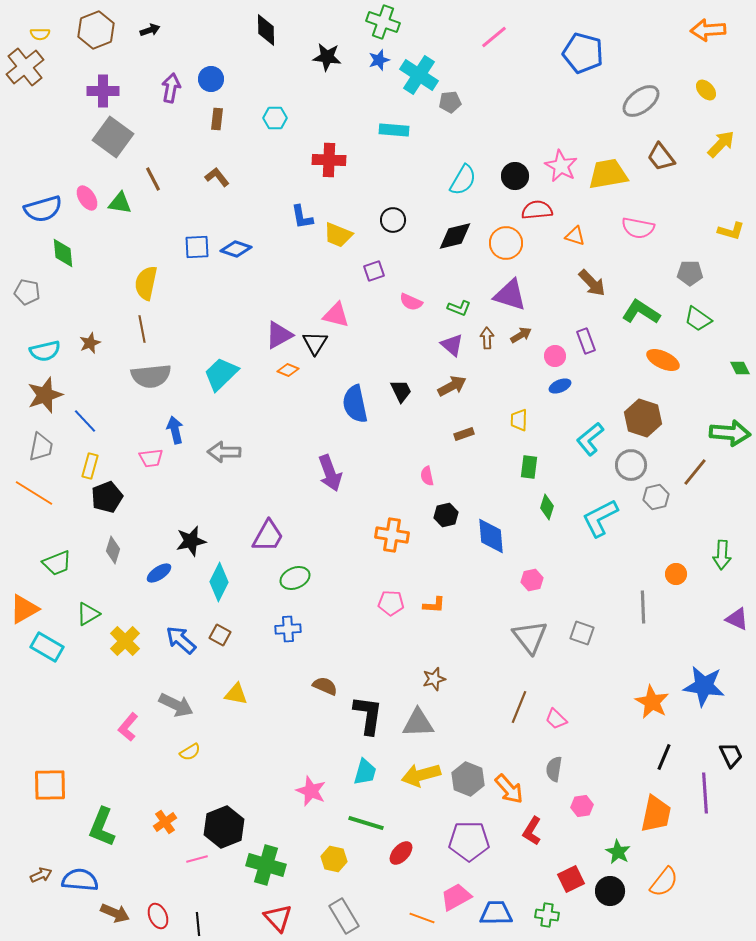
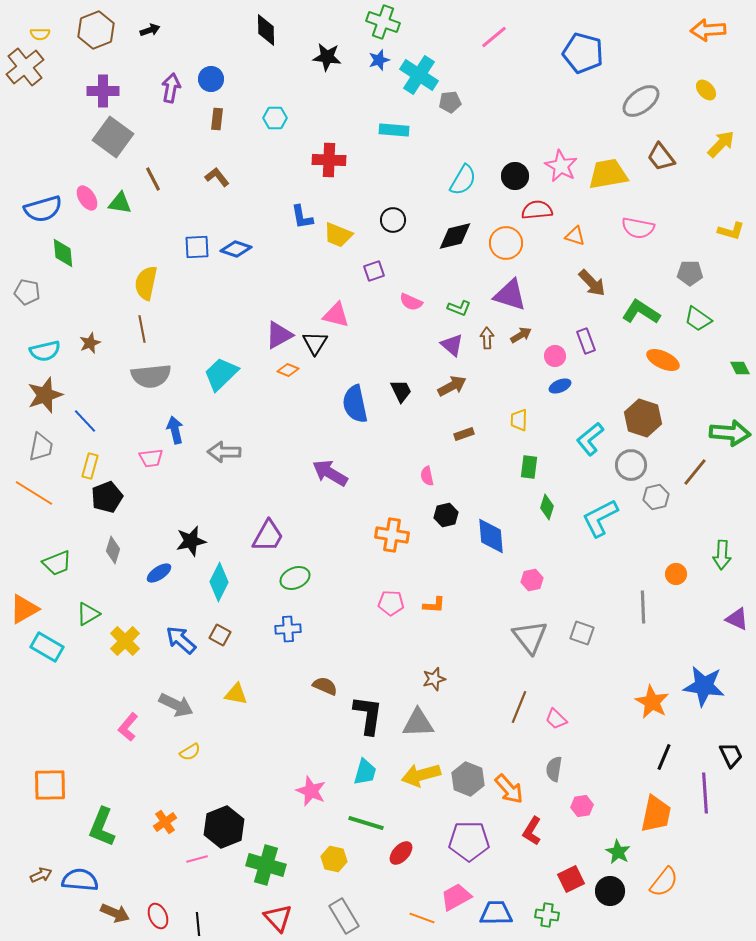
purple arrow at (330, 473): rotated 141 degrees clockwise
